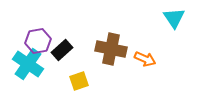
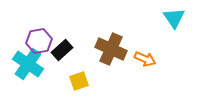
purple hexagon: moved 1 px right
brown cross: rotated 12 degrees clockwise
